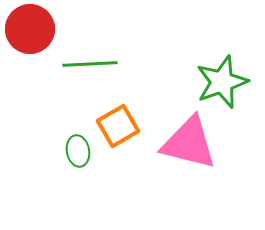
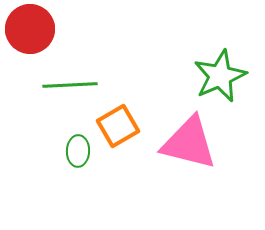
green line: moved 20 px left, 21 px down
green star: moved 2 px left, 6 px up; rotated 4 degrees counterclockwise
green ellipse: rotated 12 degrees clockwise
